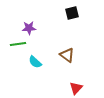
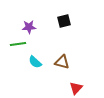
black square: moved 8 px left, 8 px down
purple star: moved 1 px up
brown triangle: moved 5 px left, 7 px down; rotated 21 degrees counterclockwise
